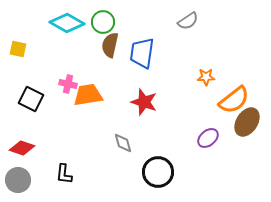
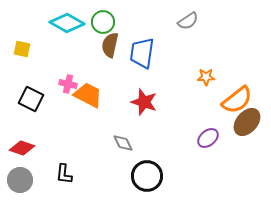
yellow square: moved 4 px right
orange trapezoid: rotated 36 degrees clockwise
orange semicircle: moved 3 px right
brown ellipse: rotated 8 degrees clockwise
gray diamond: rotated 10 degrees counterclockwise
black circle: moved 11 px left, 4 px down
gray circle: moved 2 px right
